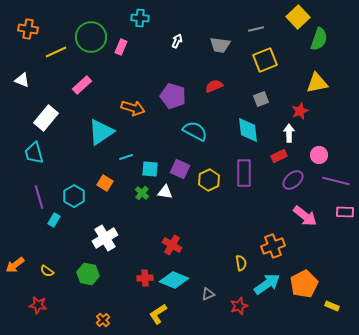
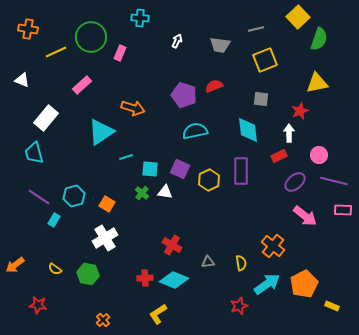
pink rectangle at (121, 47): moved 1 px left, 6 px down
purple pentagon at (173, 96): moved 11 px right, 1 px up
gray square at (261, 99): rotated 28 degrees clockwise
cyan semicircle at (195, 131): rotated 40 degrees counterclockwise
purple rectangle at (244, 173): moved 3 px left, 2 px up
purple ellipse at (293, 180): moved 2 px right, 2 px down
purple line at (336, 181): moved 2 px left
orange square at (105, 183): moved 2 px right, 21 px down
cyan hexagon at (74, 196): rotated 15 degrees clockwise
purple line at (39, 197): rotated 40 degrees counterclockwise
pink rectangle at (345, 212): moved 2 px left, 2 px up
orange cross at (273, 246): rotated 30 degrees counterclockwise
yellow semicircle at (47, 271): moved 8 px right, 2 px up
gray triangle at (208, 294): moved 32 px up; rotated 16 degrees clockwise
